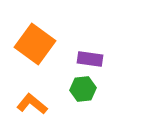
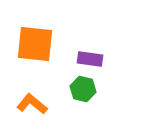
orange square: rotated 30 degrees counterclockwise
green hexagon: rotated 20 degrees clockwise
